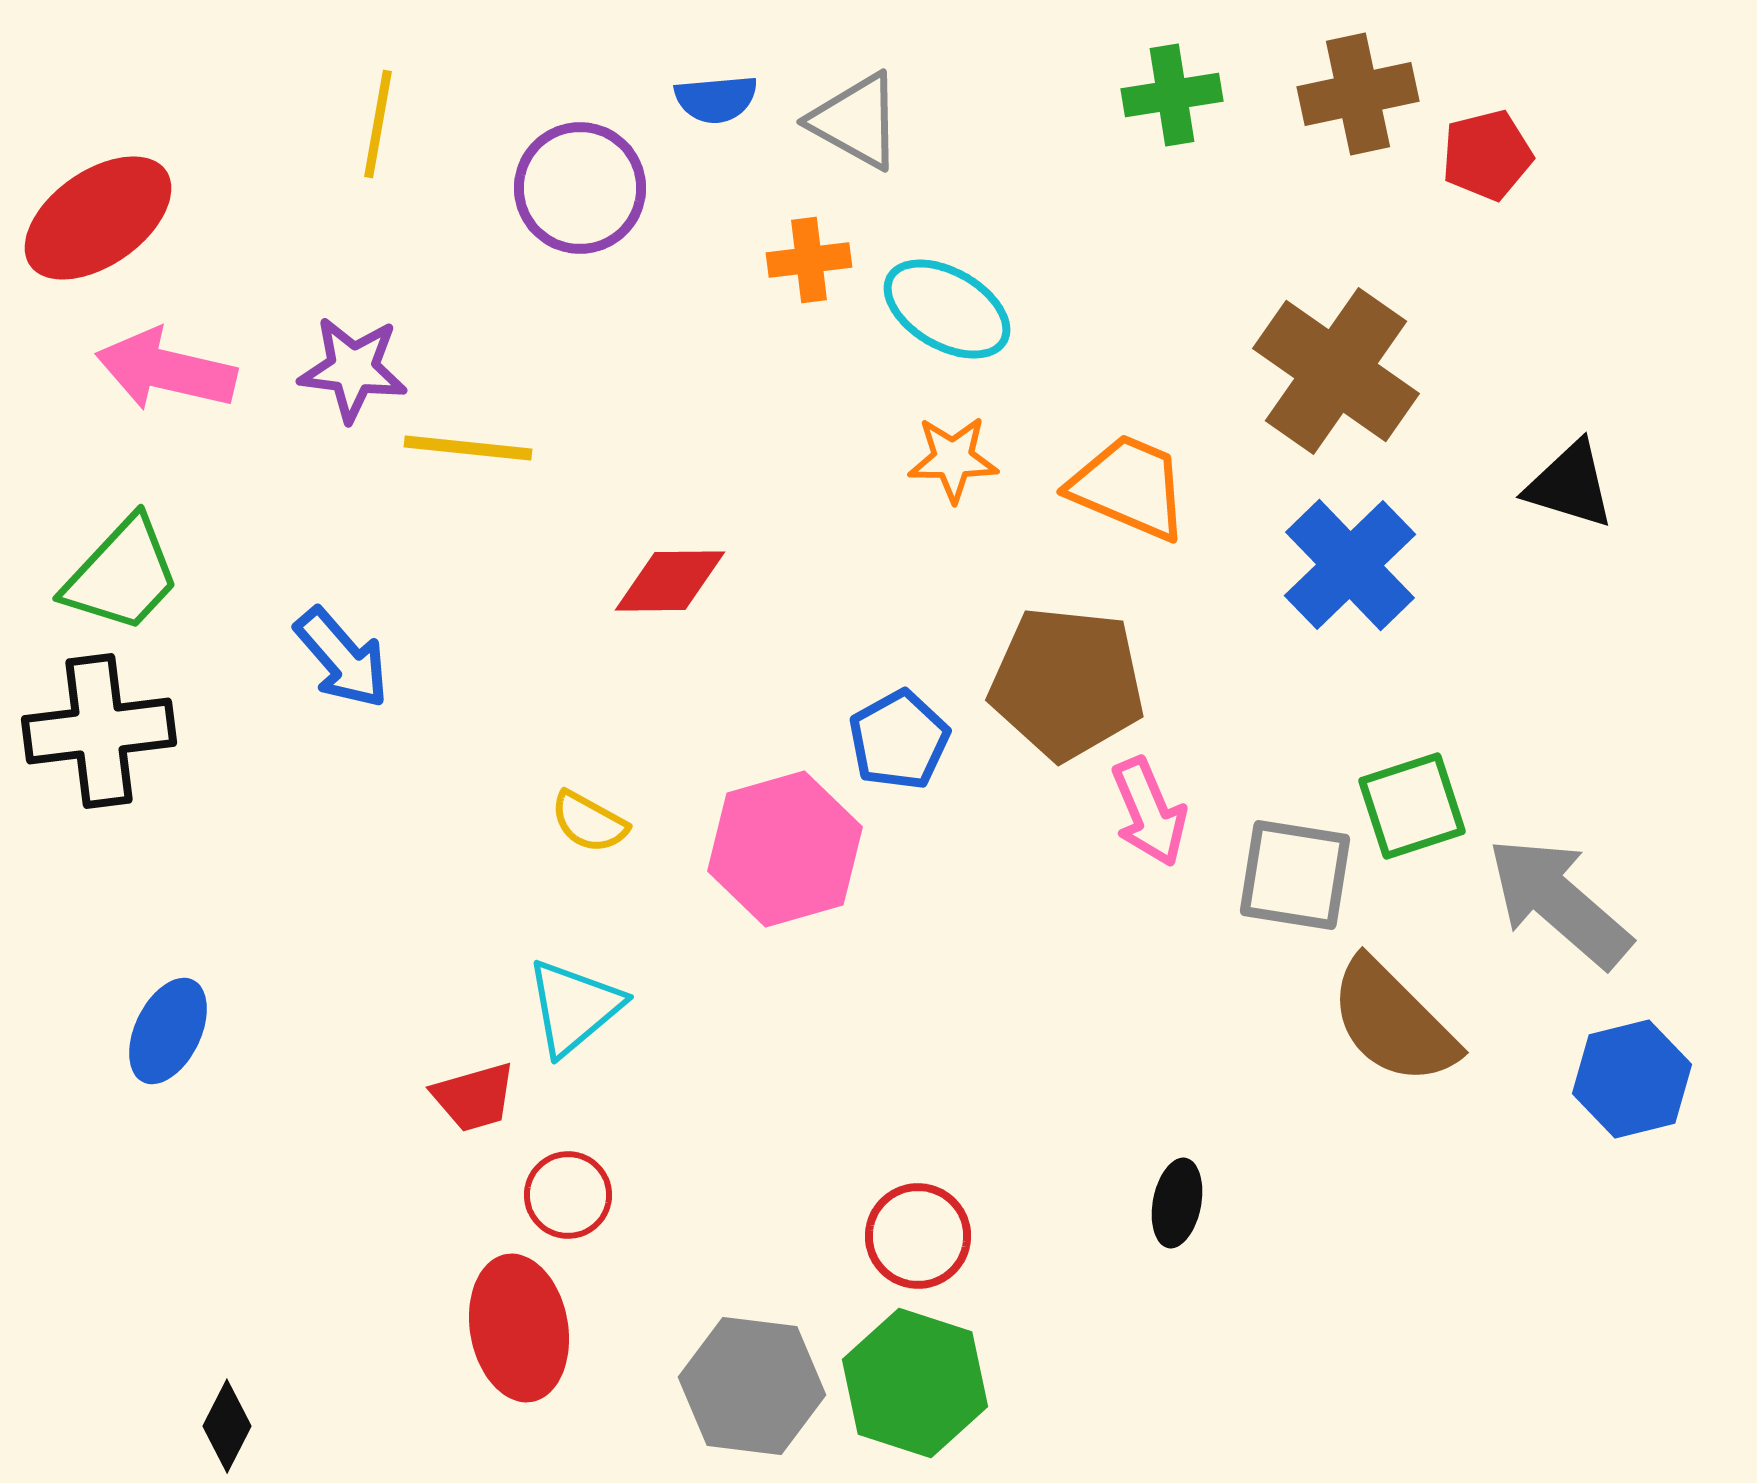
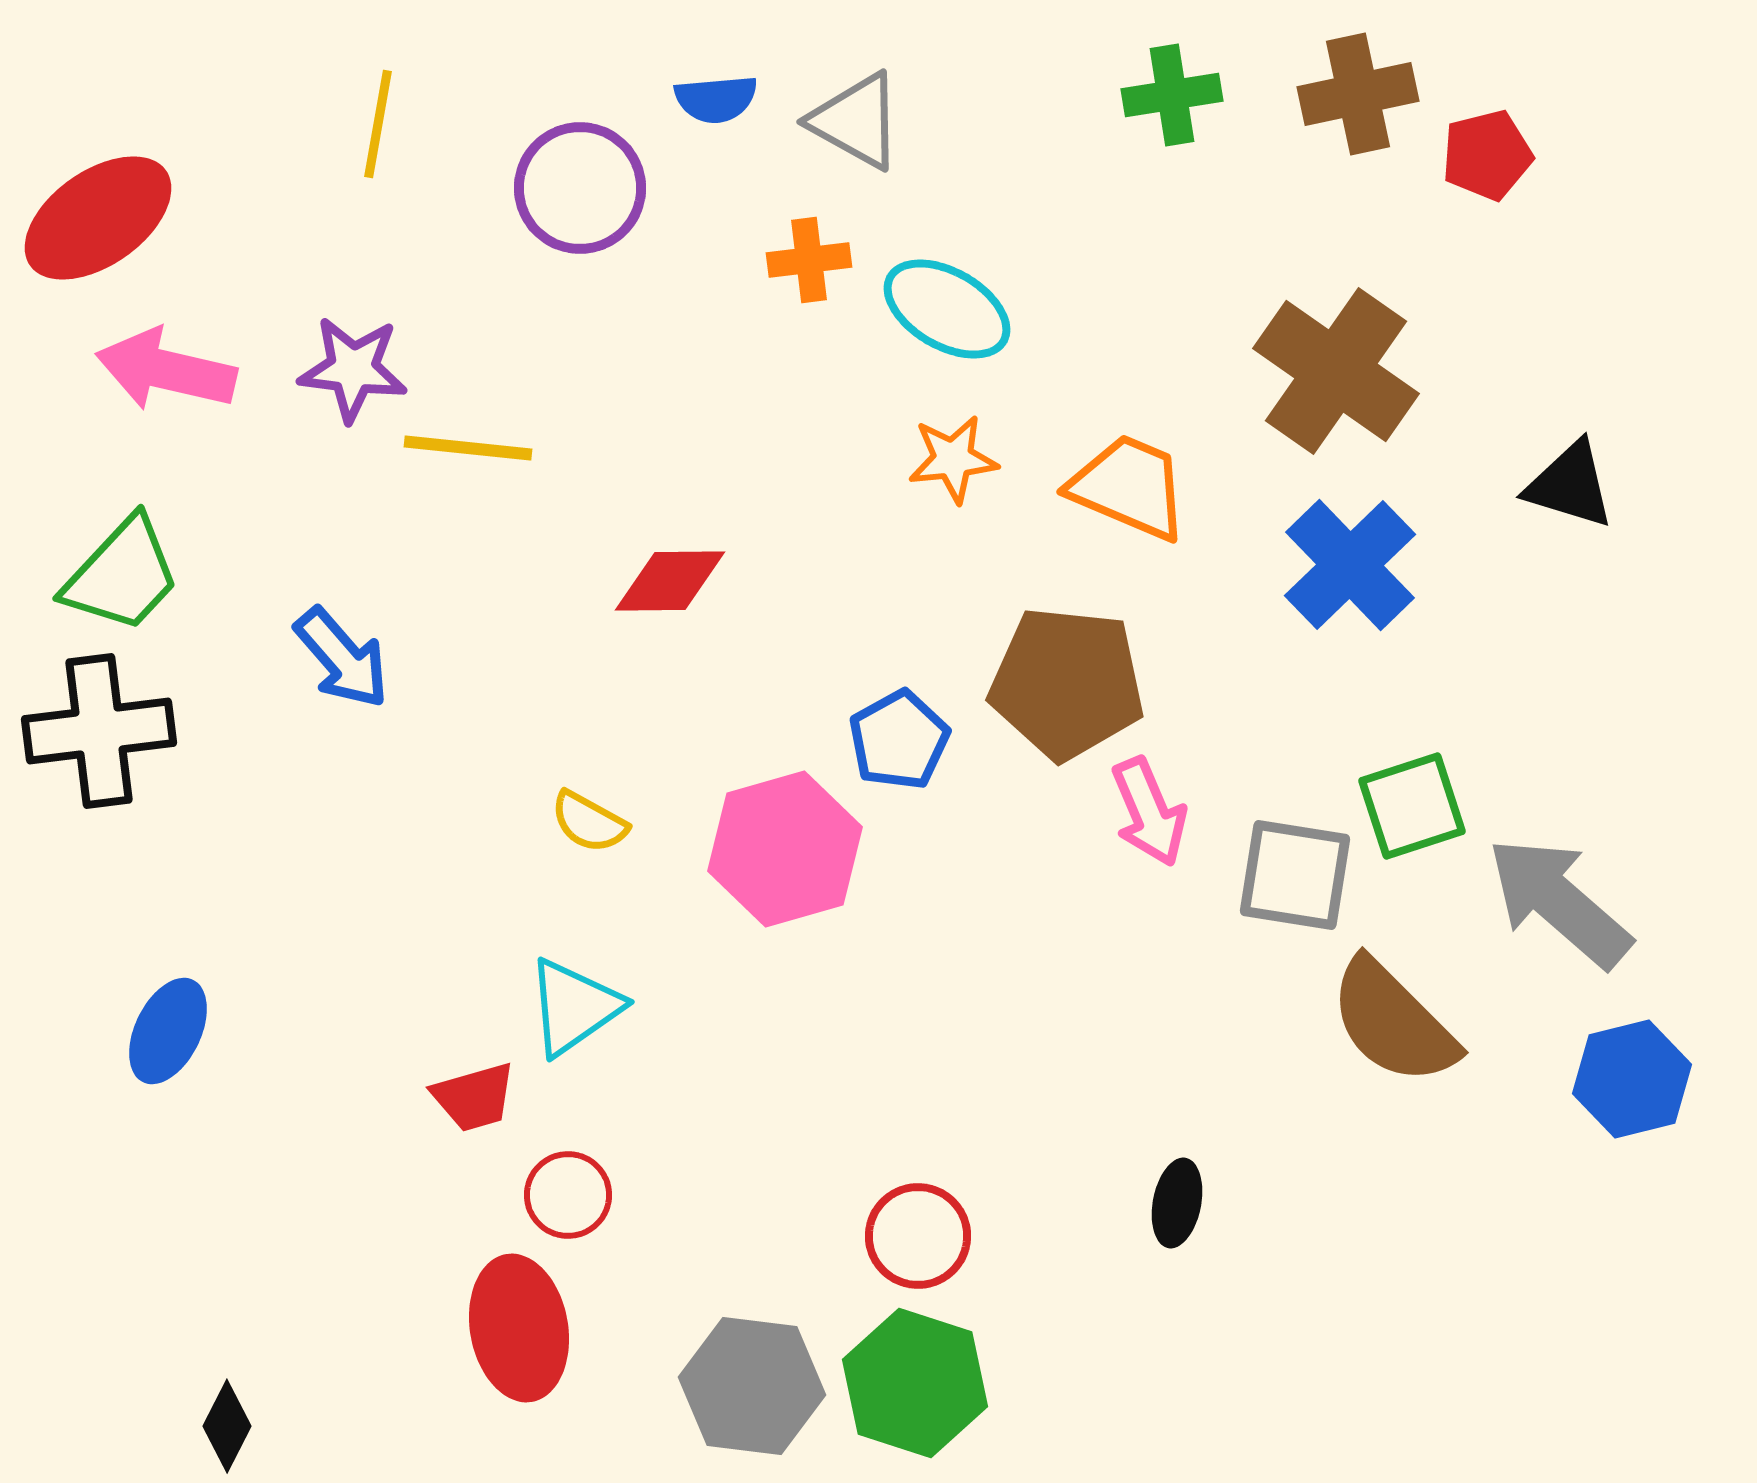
orange star at (953, 459): rotated 6 degrees counterclockwise
cyan triangle at (574, 1007): rotated 5 degrees clockwise
